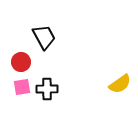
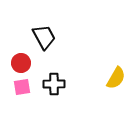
red circle: moved 1 px down
yellow semicircle: moved 4 px left, 6 px up; rotated 25 degrees counterclockwise
black cross: moved 7 px right, 5 px up
